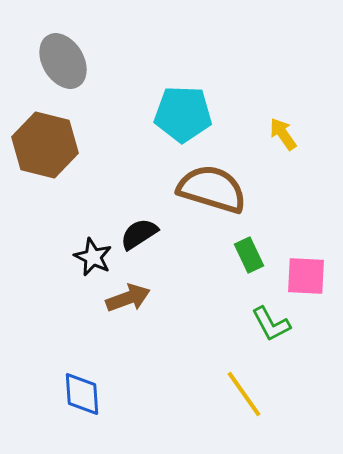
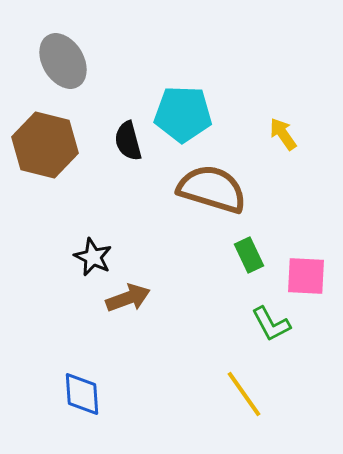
black semicircle: moved 11 px left, 93 px up; rotated 72 degrees counterclockwise
